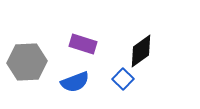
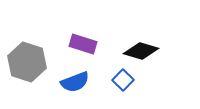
black diamond: rotated 52 degrees clockwise
gray hexagon: rotated 21 degrees clockwise
blue square: moved 1 px down
